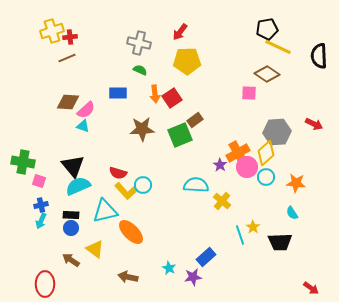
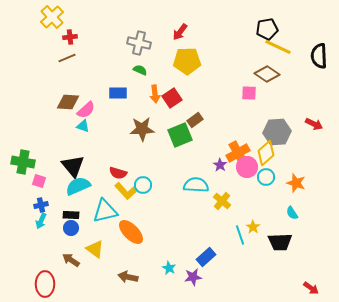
yellow cross at (52, 31): moved 14 px up; rotated 25 degrees counterclockwise
orange star at (296, 183): rotated 12 degrees clockwise
